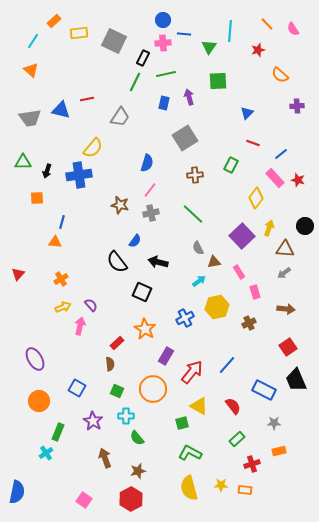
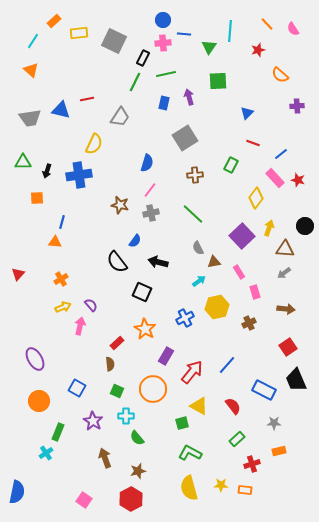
yellow semicircle at (93, 148): moved 1 px right, 4 px up; rotated 15 degrees counterclockwise
